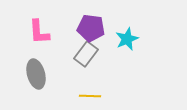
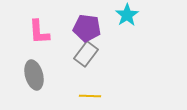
purple pentagon: moved 4 px left
cyan star: moved 24 px up; rotated 10 degrees counterclockwise
gray ellipse: moved 2 px left, 1 px down
